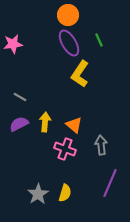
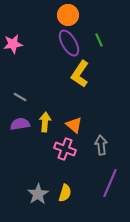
purple semicircle: moved 1 px right; rotated 18 degrees clockwise
